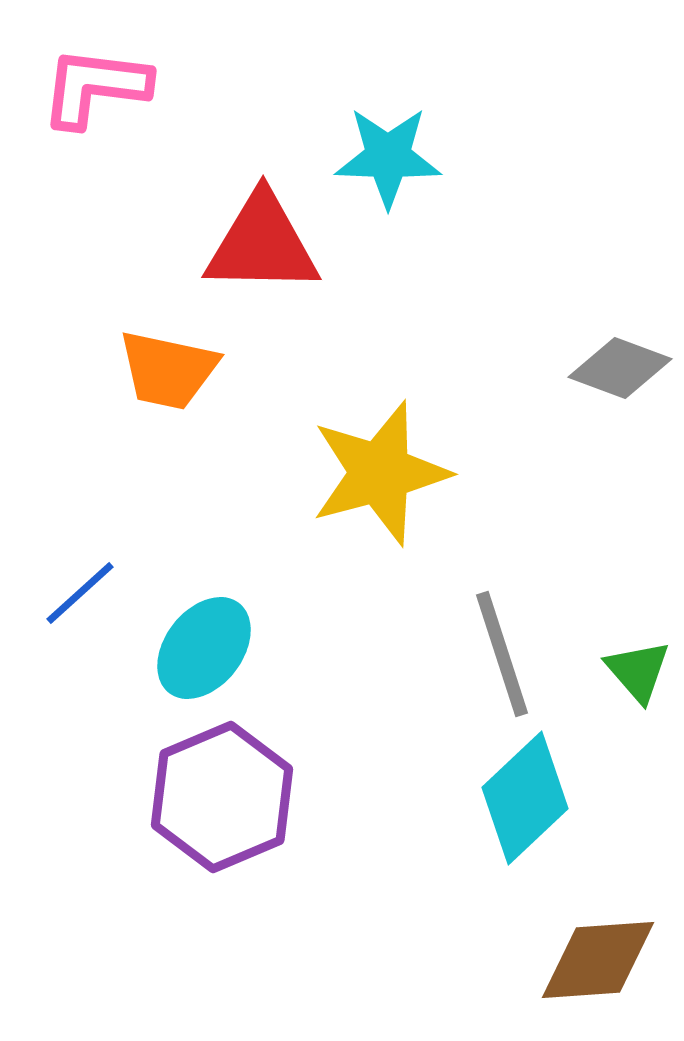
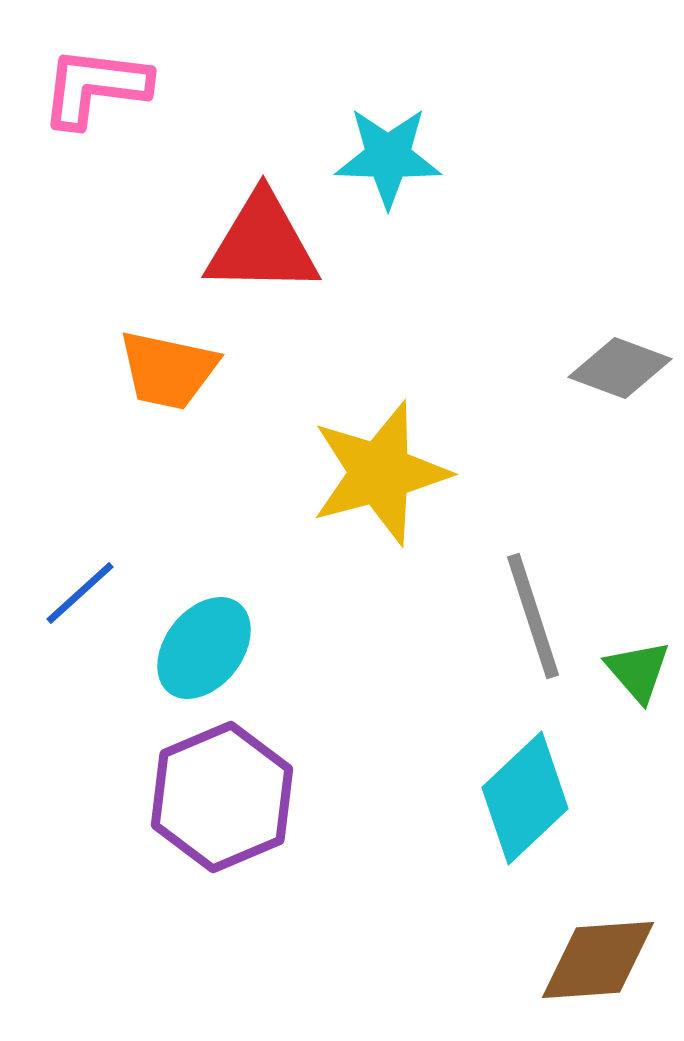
gray line: moved 31 px right, 38 px up
